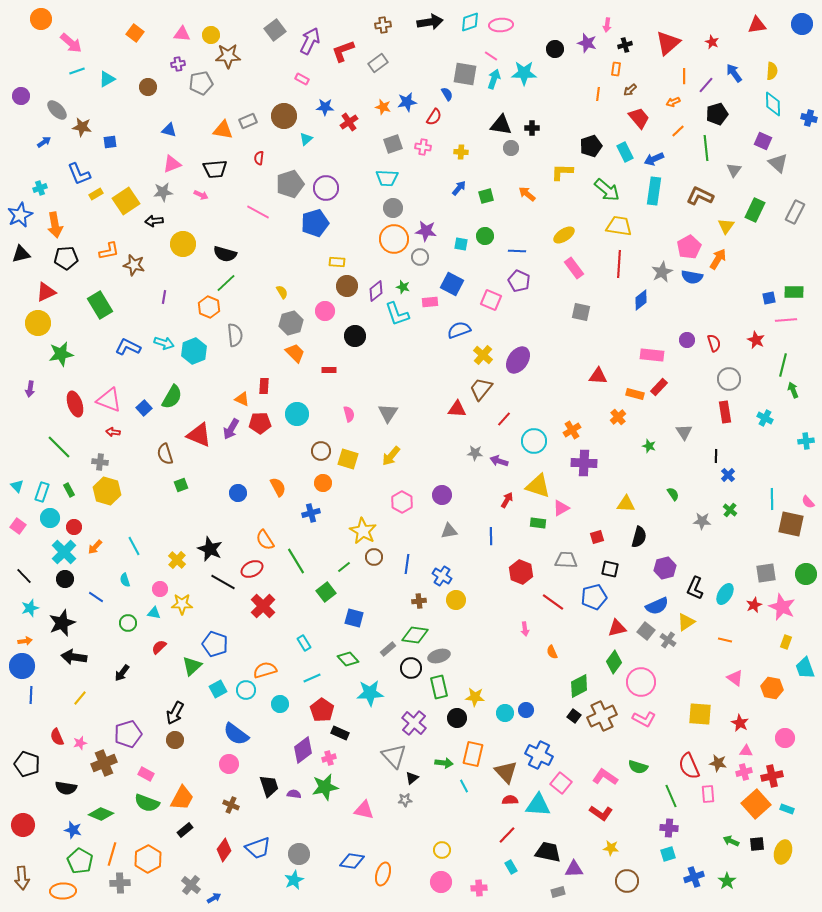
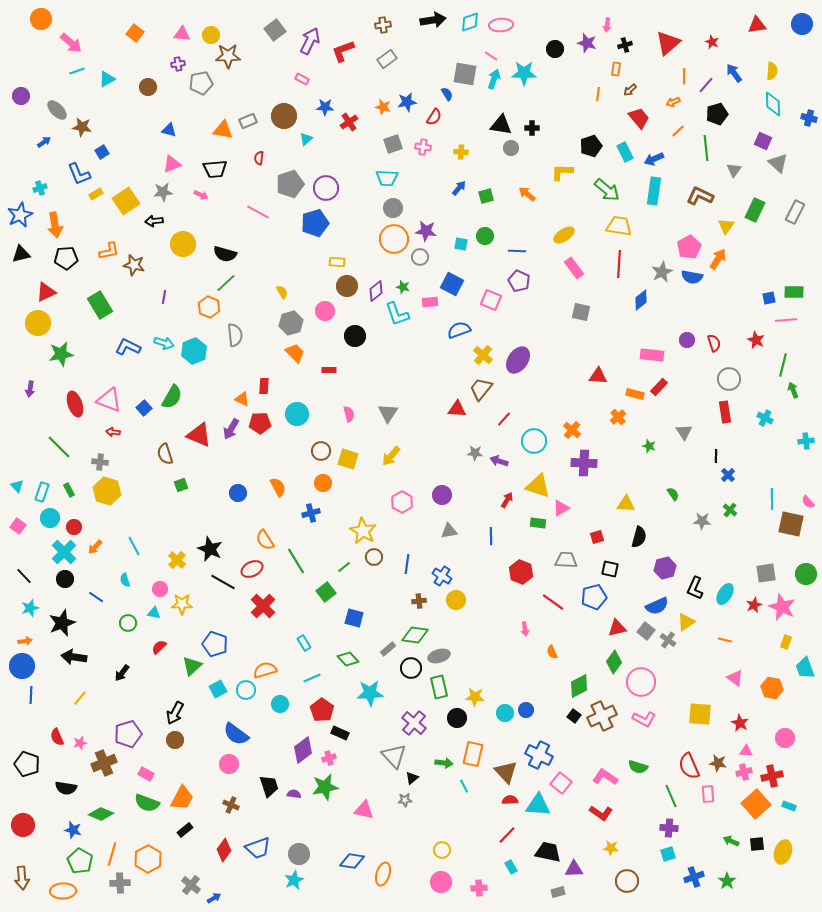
black arrow at (430, 22): moved 3 px right, 2 px up
gray rectangle at (378, 63): moved 9 px right, 4 px up
blue square at (110, 142): moved 8 px left, 10 px down; rotated 24 degrees counterclockwise
orange cross at (572, 430): rotated 18 degrees counterclockwise
cyan rectangle at (787, 809): moved 2 px right, 3 px up
